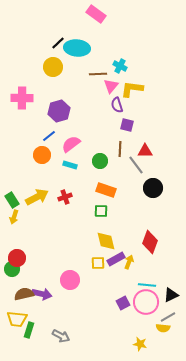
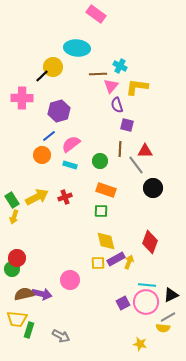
black line at (58, 43): moved 16 px left, 33 px down
yellow L-shape at (132, 89): moved 5 px right, 2 px up
